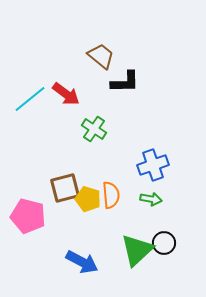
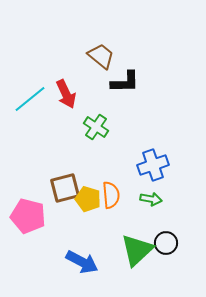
red arrow: rotated 28 degrees clockwise
green cross: moved 2 px right, 2 px up
black circle: moved 2 px right
